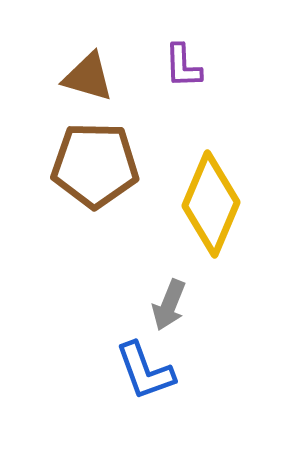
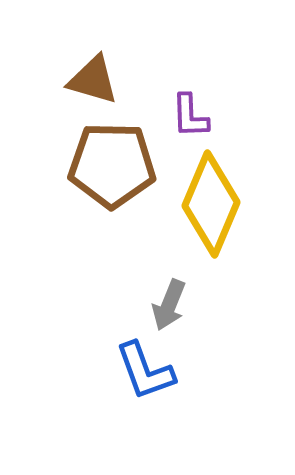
purple L-shape: moved 7 px right, 50 px down
brown triangle: moved 5 px right, 3 px down
brown pentagon: moved 17 px right
